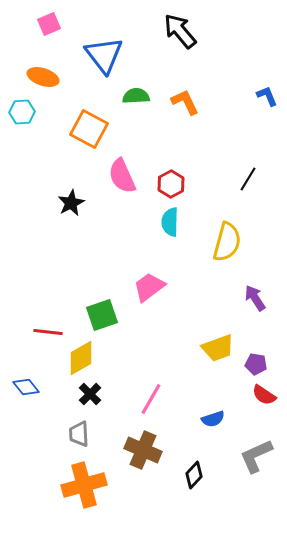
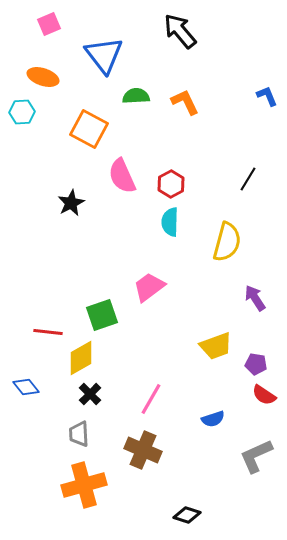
yellow trapezoid: moved 2 px left, 2 px up
black diamond: moved 7 px left, 40 px down; rotated 64 degrees clockwise
